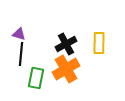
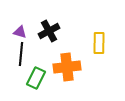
purple triangle: moved 1 px right, 2 px up
black cross: moved 17 px left, 13 px up
orange cross: moved 1 px right, 2 px up; rotated 24 degrees clockwise
green rectangle: rotated 15 degrees clockwise
